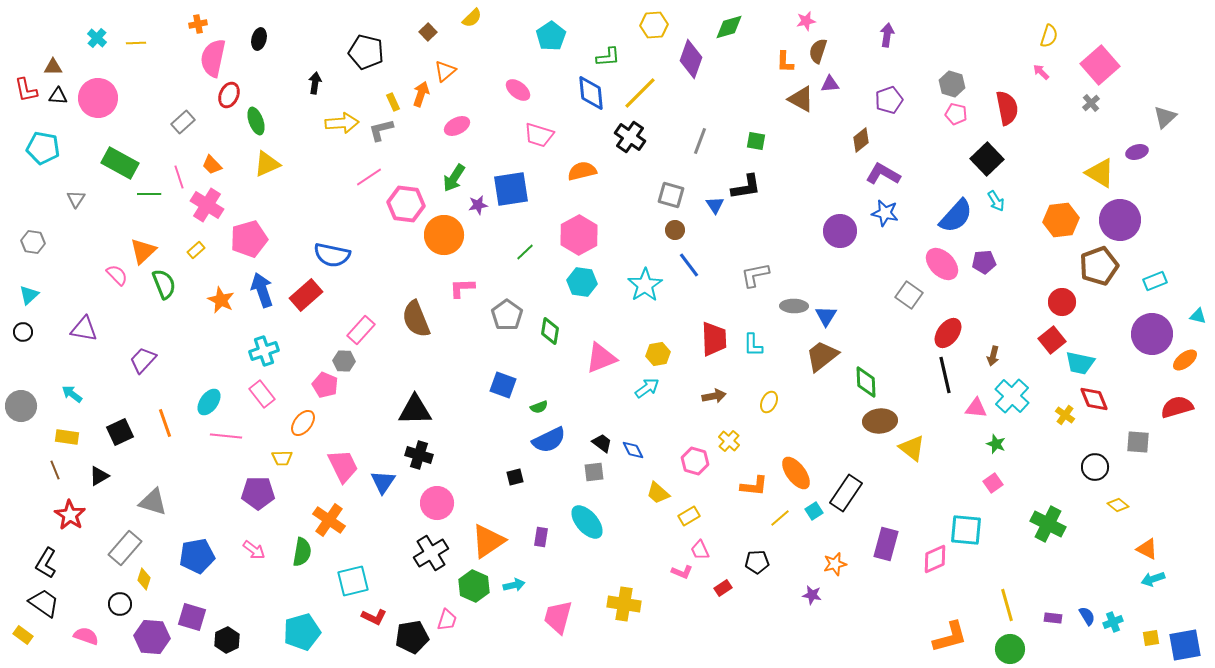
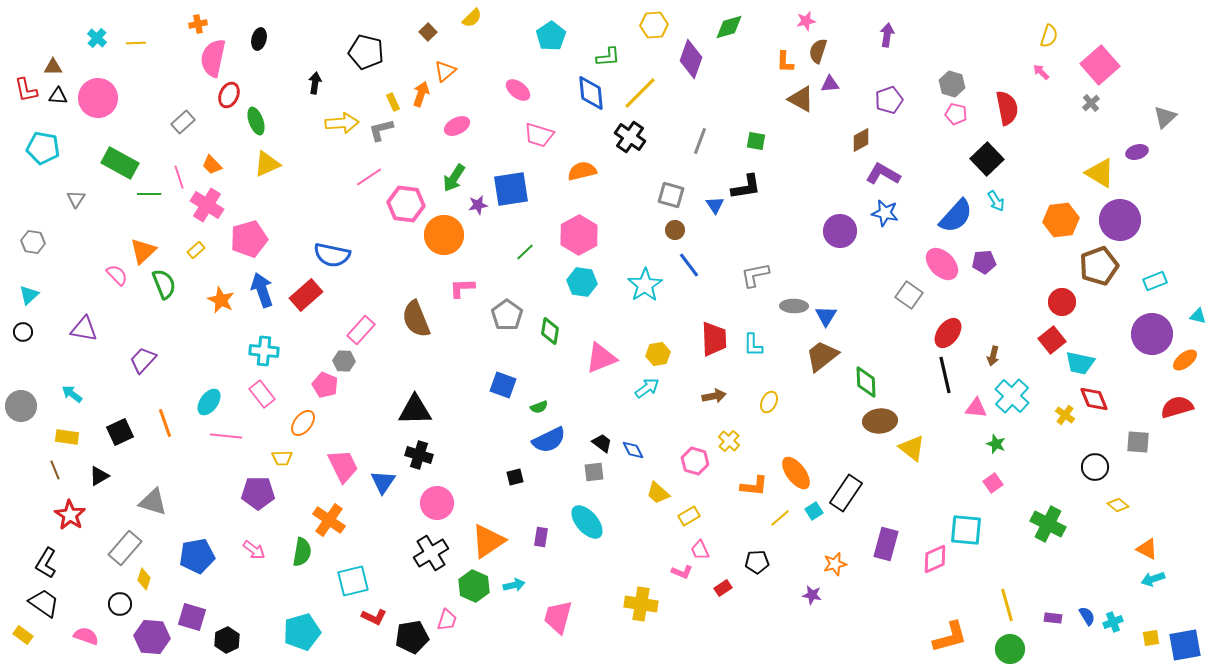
brown diamond at (861, 140): rotated 10 degrees clockwise
cyan cross at (264, 351): rotated 24 degrees clockwise
yellow cross at (624, 604): moved 17 px right
